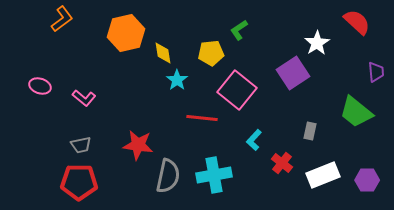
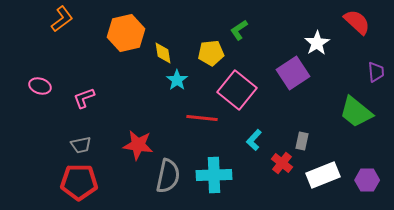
pink L-shape: rotated 120 degrees clockwise
gray rectangle: moved 8 px left, 10 px down
cyan cross: rotated 8 degrees clockwise
